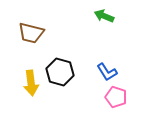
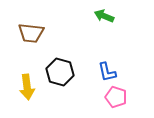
brown trapezoid: rotated 8 degrees counterclockwise
blue L-shape: rotated 20 degrees clockwise
yellow arrow: moved 4 px left, 4 px down
